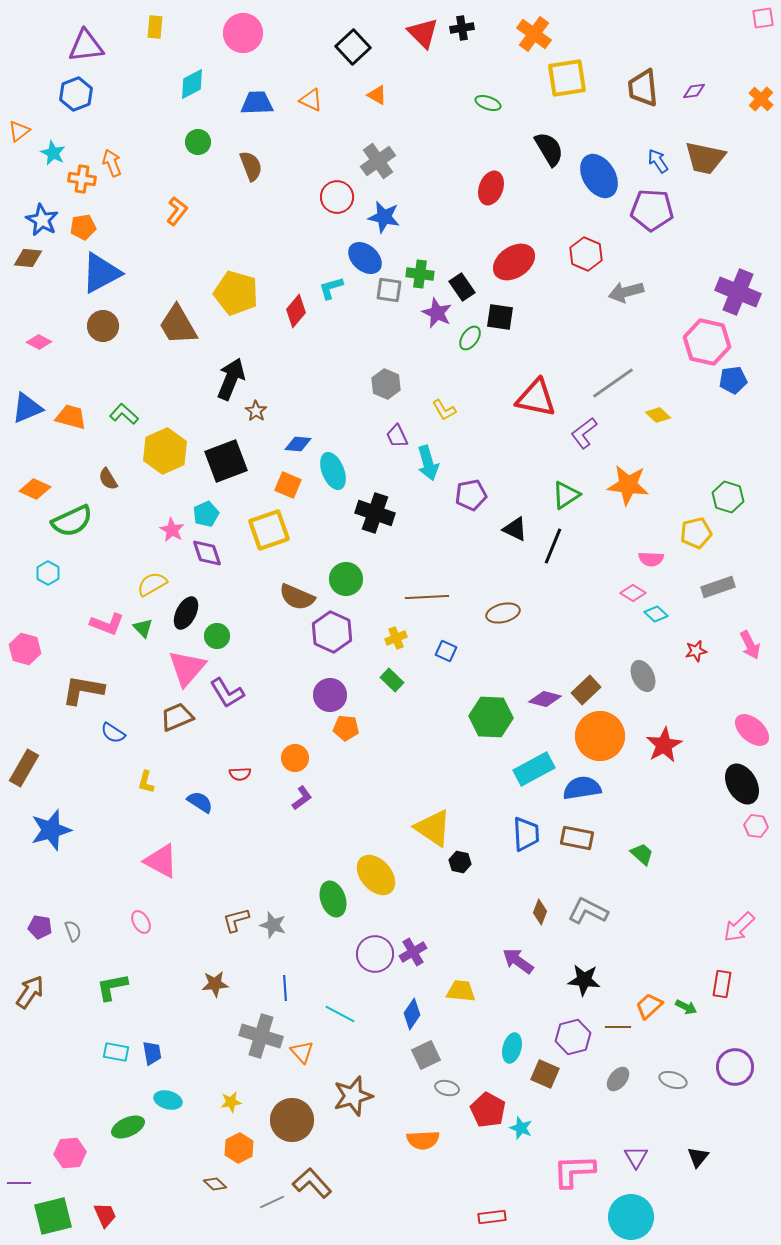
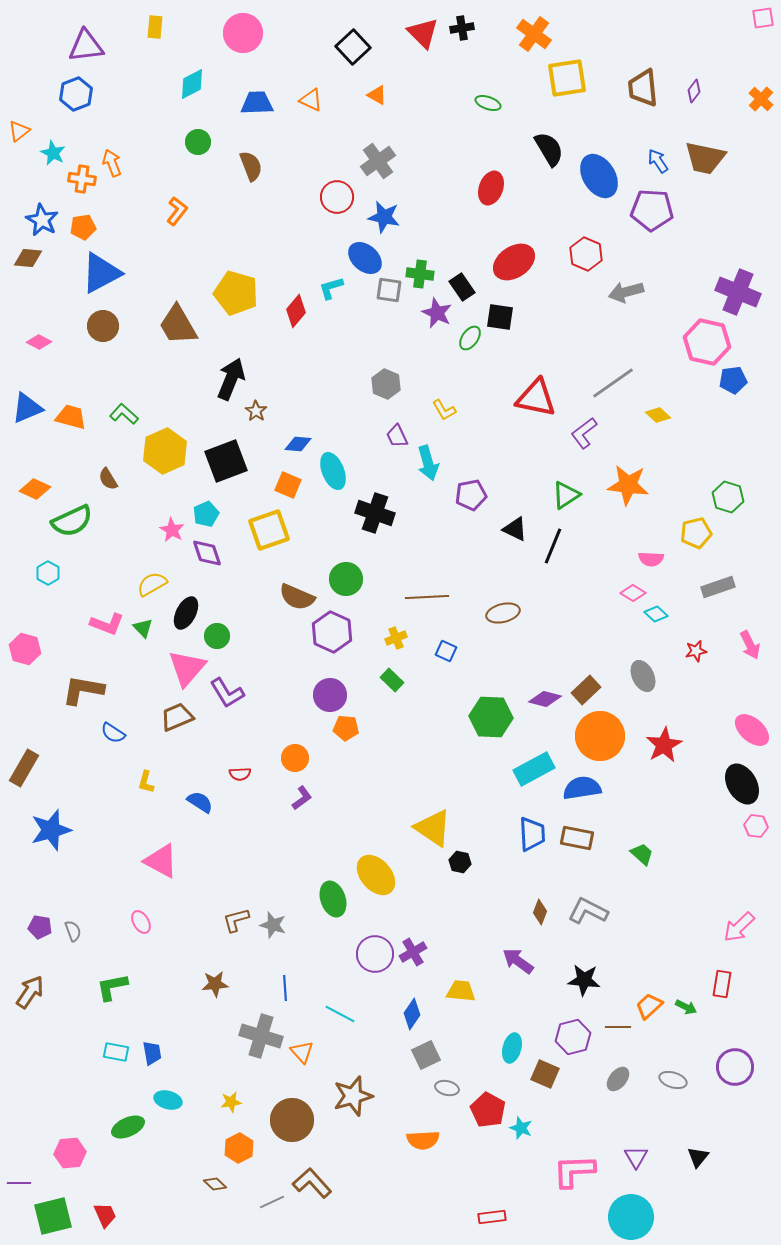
purple diamond at (694, 91): rotated 45 degrees counterclockwise
blue trapezoid at (526, 834): moved 6 px right
